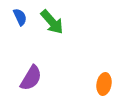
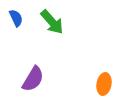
blue semicircle: moved 4 px left, 1 px down
purple semicircle: moved 2 px right, 1 px down
